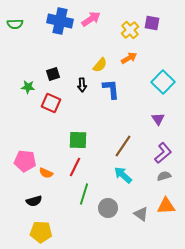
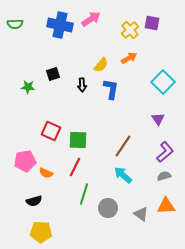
blue cross: moved 4 px down
yellow semicircle: moved 1 px right
blue L-shape: rotated 15 degrees clockwise
red square: moved 28 px down
purple L-shape: moved 2 px right, 1 px up
pink pentagon: rotated 15 degrees counterclockwise
